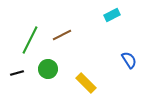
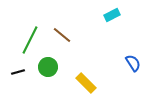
brown line: rotated 66 degrees clockwise
blue semicircle: moved 4 px right, 3 px down
green circle: moved 2 px up
black line: moved 1 px right, 1 px up
